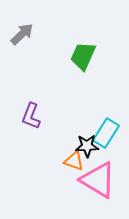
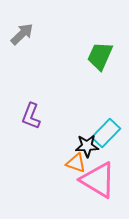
green trapezoid: moved 17 px right
cyan rectangle: rotated 12 degrees clockwise
orange triangle: moved 2 px right, 2 px down
